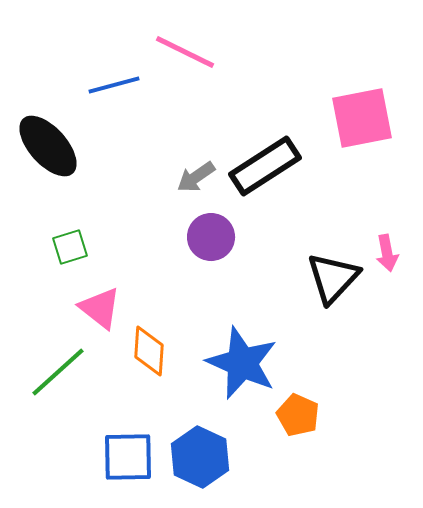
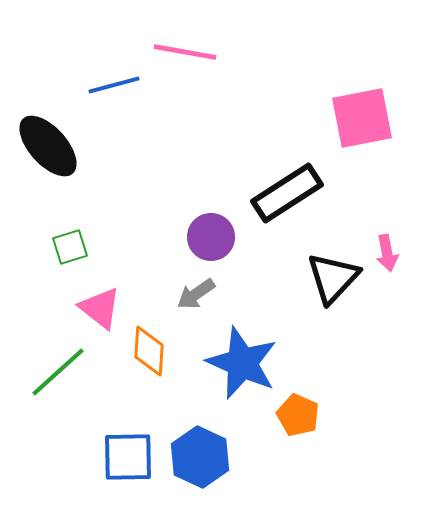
pink line: rotated 16 degrees counterclockwise
black rectangle: moved 22 px right, 27 px down
gray arrow: moved 117 px down
